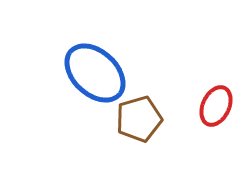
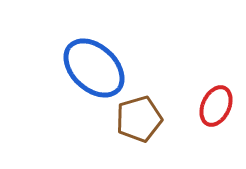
blue ellipse: moved 1 px left, 5 px up
